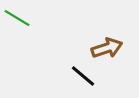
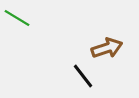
black line: rotated 12 degrees clockwise
